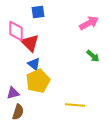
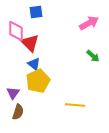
blue square: moved 2 px left
purple triangle: rotated 40 degrees counterclockwise
